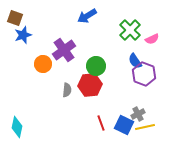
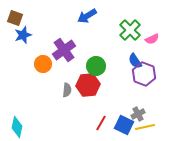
red hexagon: moved 2 px left
red line: rotated 49 degrees clockwise
